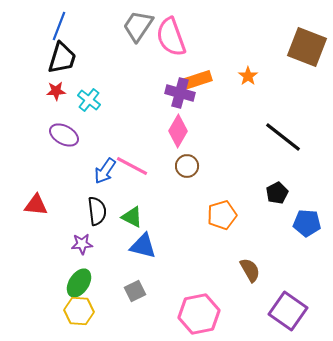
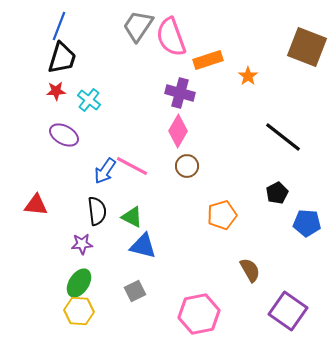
orange rectangle: moved 11 px right, 20 px up
